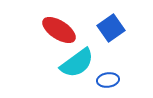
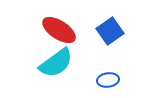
blue square: moved 1 px left, 3 px down
cyan semicircle: moved 21 px left
